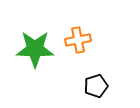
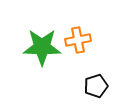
green star: moved 7 px right, 2 px up
